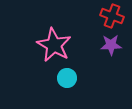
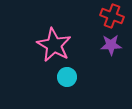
cyan circle: moved 1 px up
